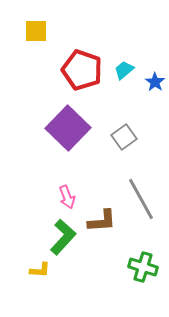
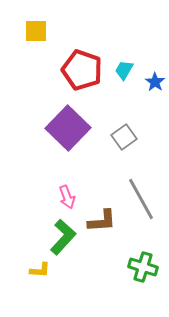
cyan trapezoid: rotated 20 degrees counterclockwise
